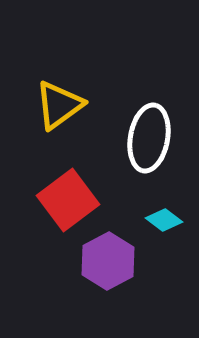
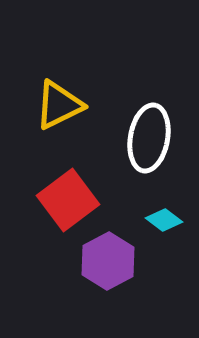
yellow triangle: rotated 10 degrees clockwise
